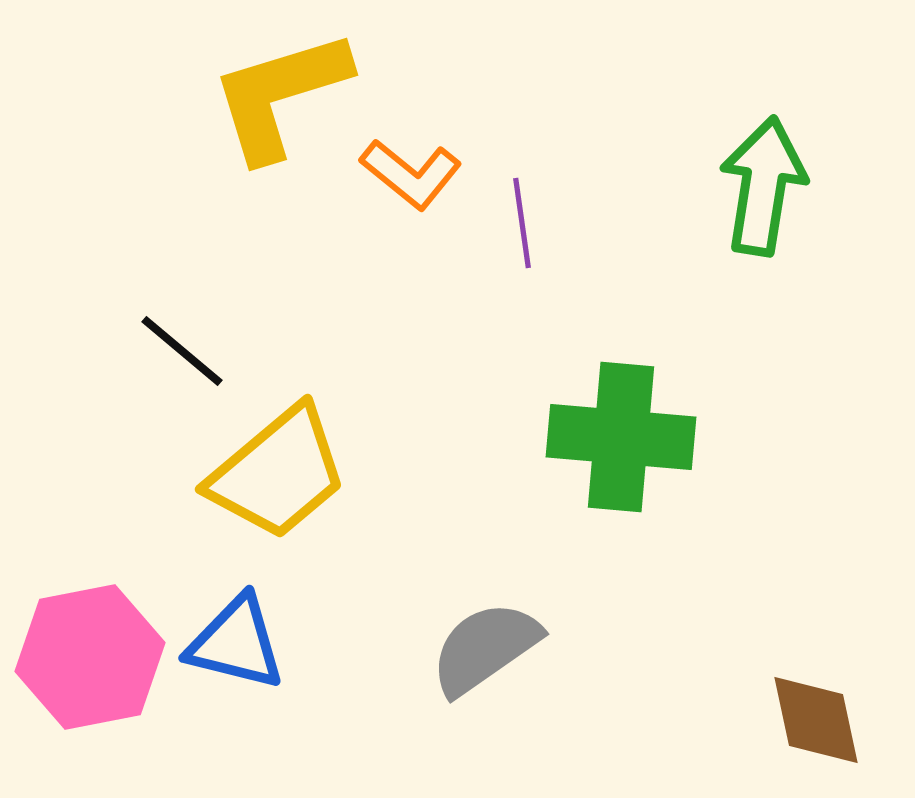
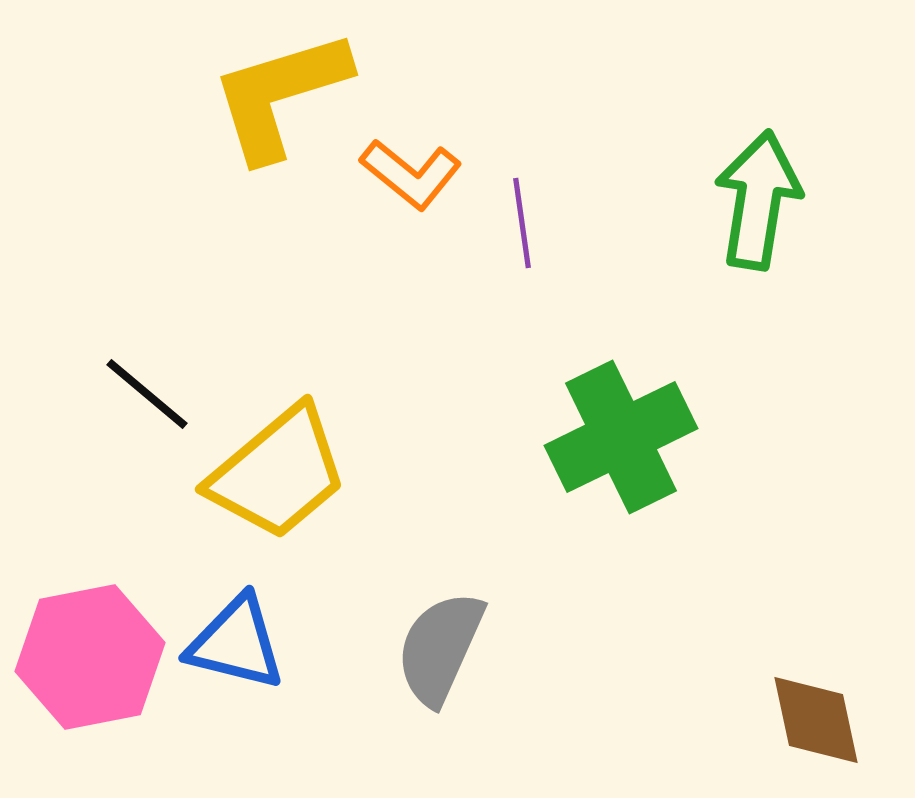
green arrow: moved 5 px left, 14 px down
black line: moved 35 px left, 43 px down
green cross: rotated 31 degrees counterclockwise
gray semicircle: moved 45 px left; rotated 31 degrees counterclockwise
